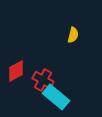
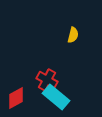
red diamond: moved 27 px down
red cross: moved 4 px right
